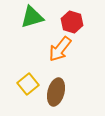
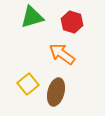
orange arrow: moved 2 px right, 5 px down; rotated 88 degrees clockwise
